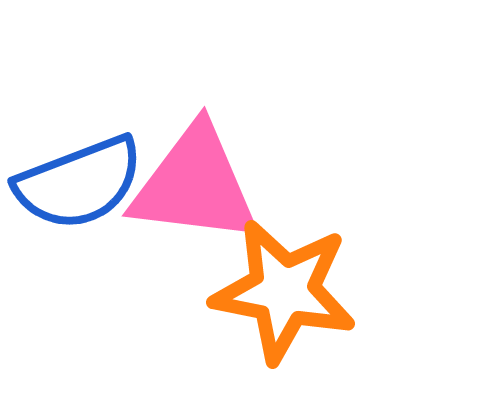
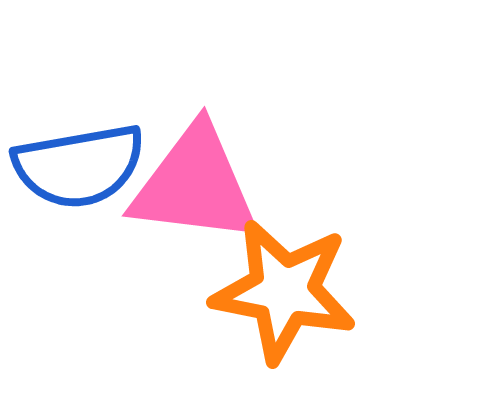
blue semicircle: moved 17 px up; rotated 11 degrees clockwise
